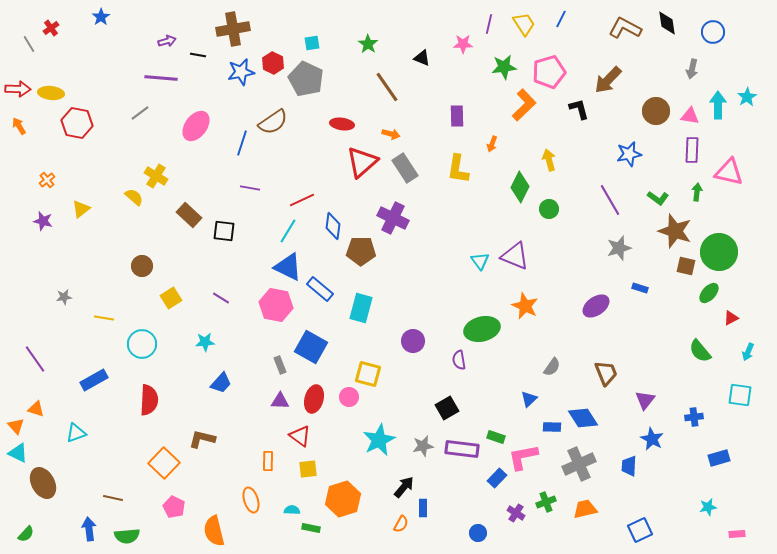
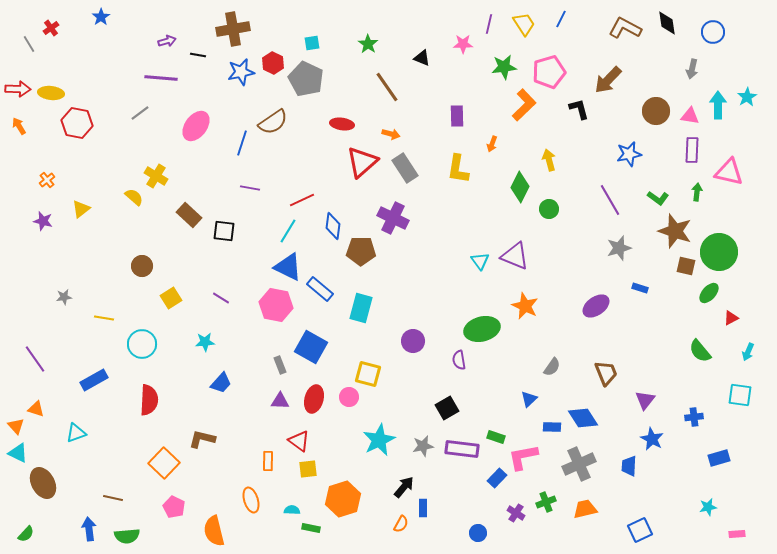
red triangle at (300, 436): moved 1 px left, 5 px down
